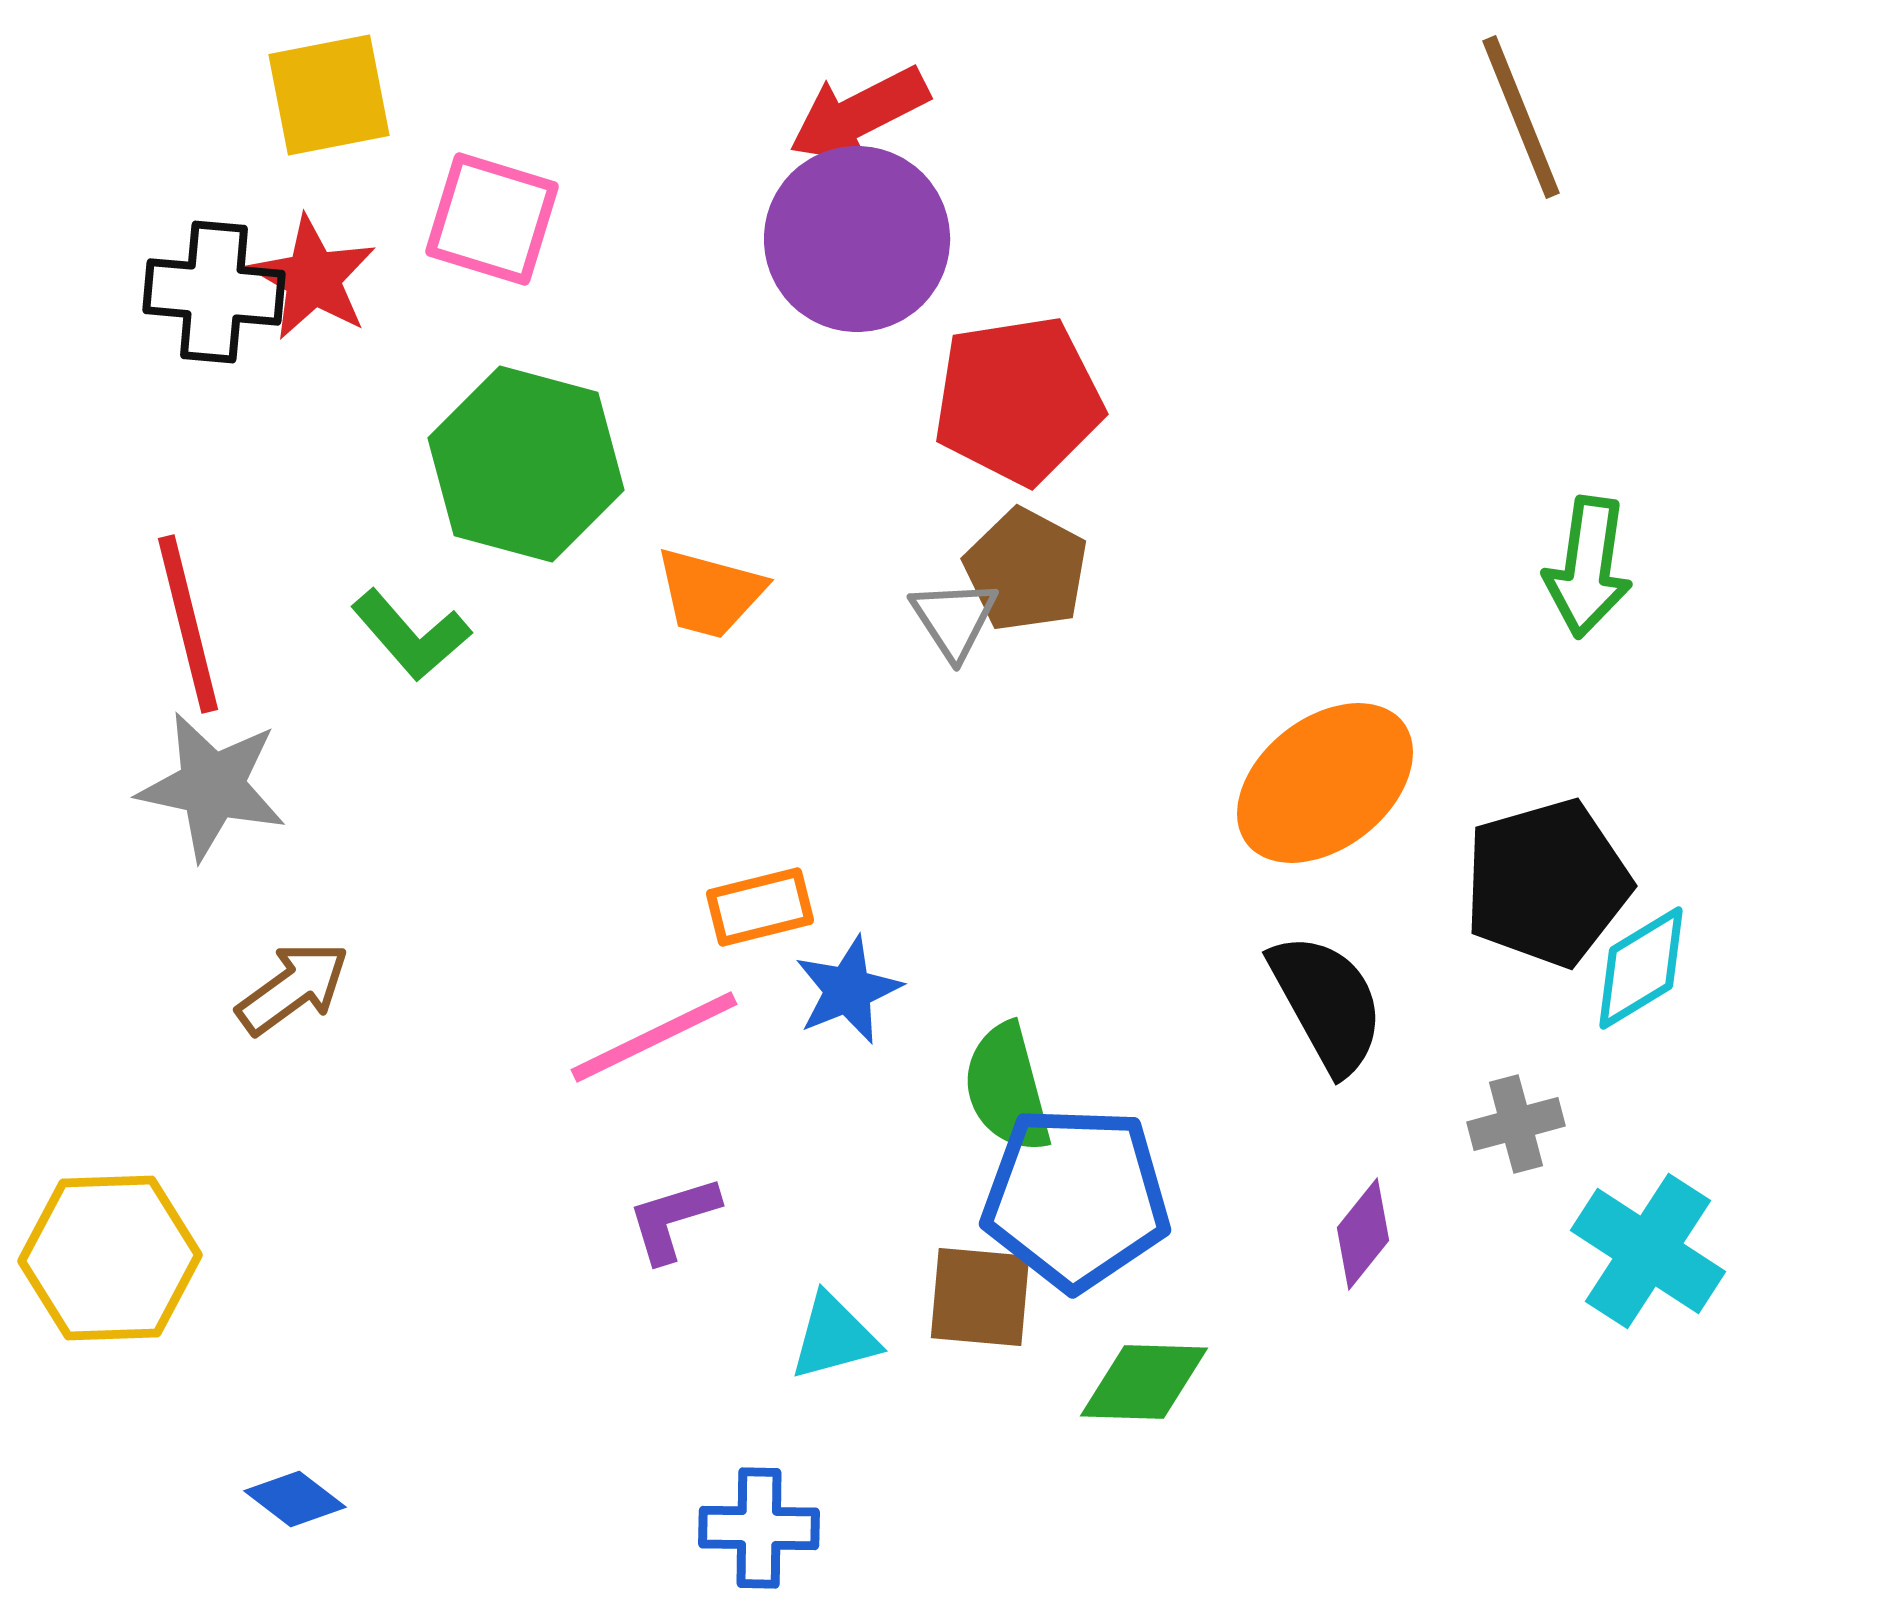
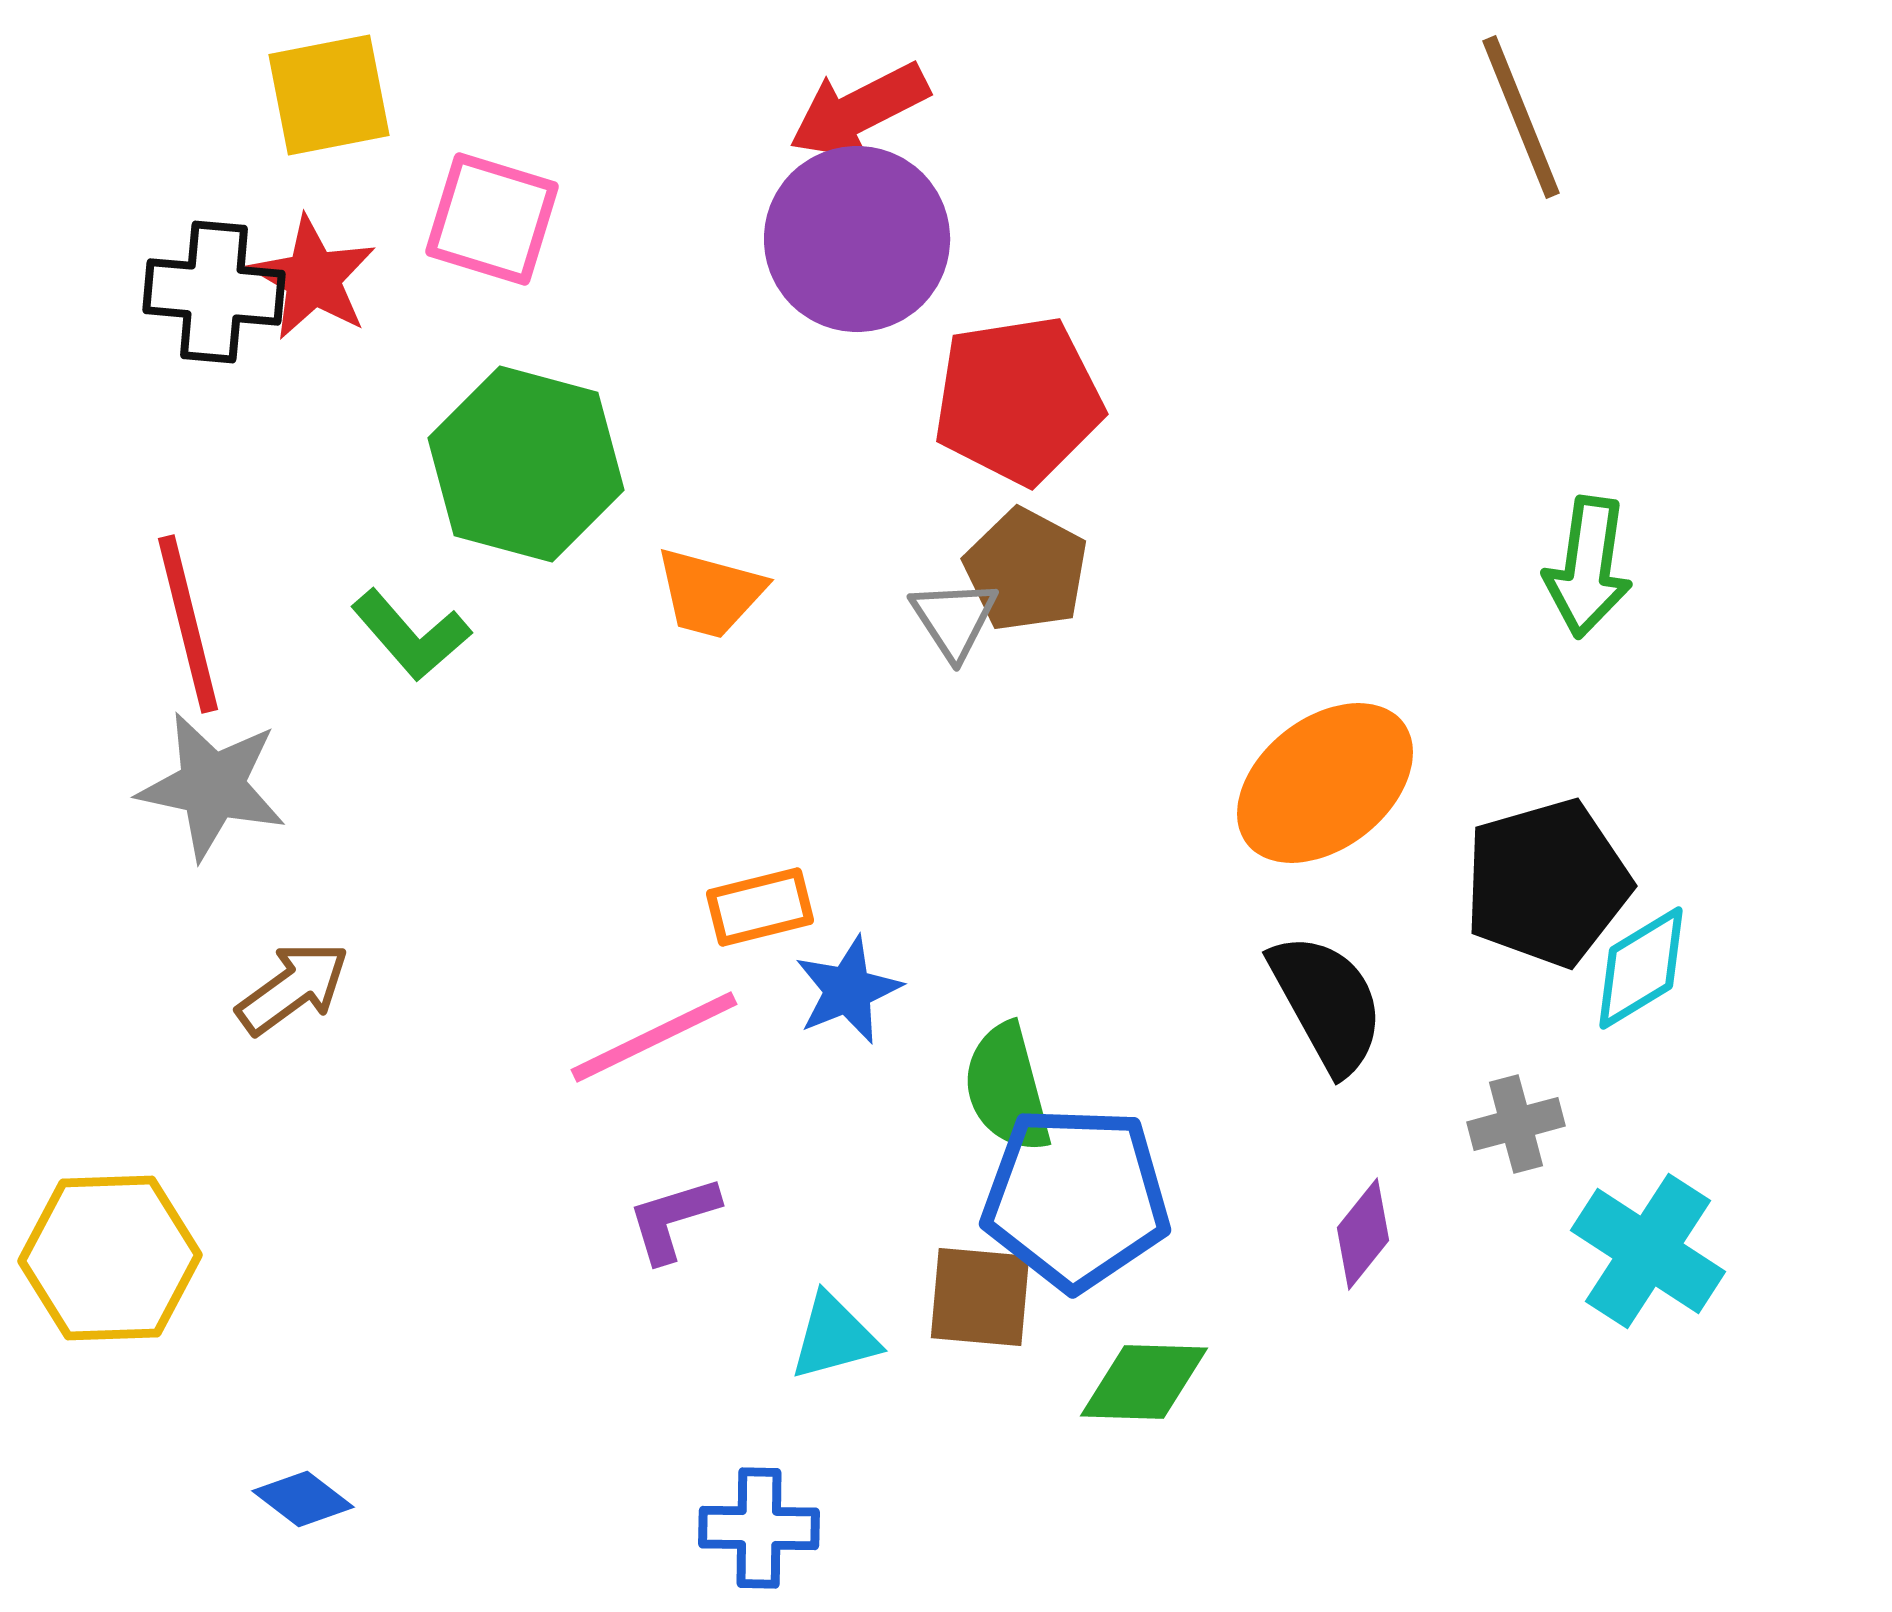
red arrow: moved 4 px up
blue diamond: moved 8 px right
